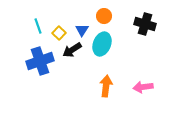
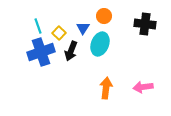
black cross: rotated 10 degrees counterclockwise
blue triangle: moved 1 px right, 2 px up
cyan ellipse: moved 2 px left
black arrow: moved 1 px left, 1 px down; rotated 36 degrees counterclockwise
blue cross: moved 1 px right, 9 px up
orange arrow: moved 2 px down
